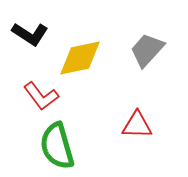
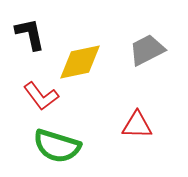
black L-shape: rotated 135 degrees counterclockwise
gray trapezoid: rotated 21 degrees clockwise
yellow diamond: moved 4 px down
green semicircle: rotated 57 degrees counterclockwise
